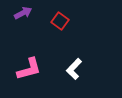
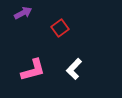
red square: moved 7 px down; rotated 18 degrees clockwise
pink L-shape: moved 4 px right, 1 px down
